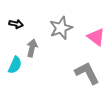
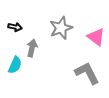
black arrow: moved 1 px left, 3 px down
